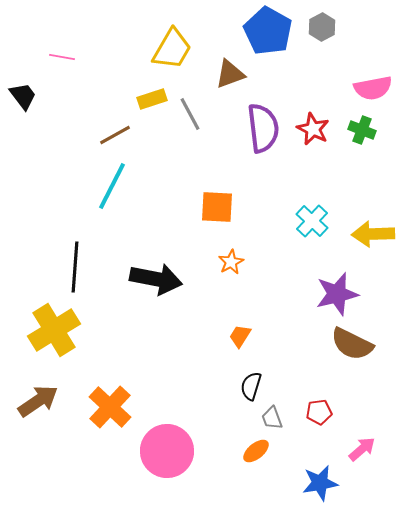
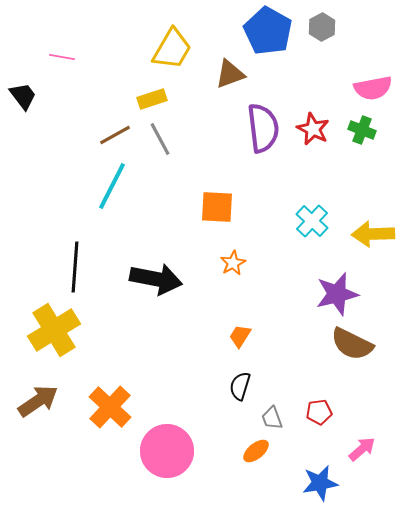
gray line: moved 30 px left, 25 px down
orange star: moved 2 px right, 1 px down
black semicircle: moved 11 px left
